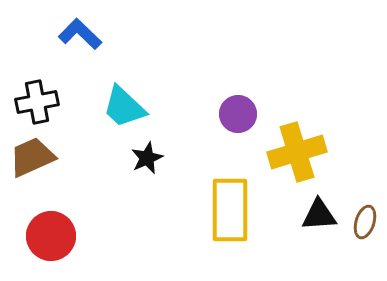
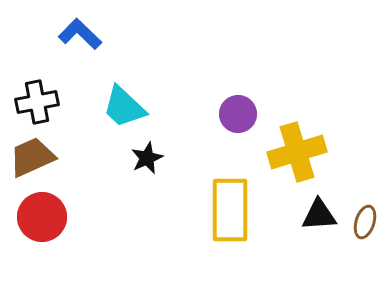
red circle: moved 9 px left, 19 px up
